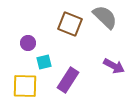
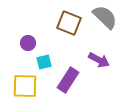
brown square: moved 1 px left, 1 px up
purple arrow: moved 15 px left, 6 px up
